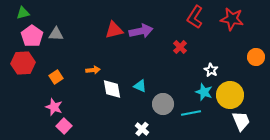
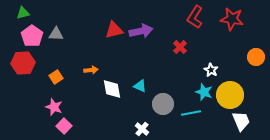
orange arrow: moved 2 px left
